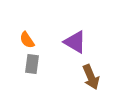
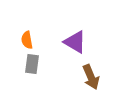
orange semicircle: rotated 24 degrees clockwise
